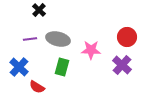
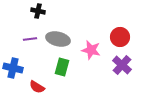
black cross: moved 1 px left, 1 px down; rotated 32 degrees counterclockwise
red circle: moved 7 px left
pink star: rotated 12 degrees clockwise
blue cross: moved 6 px left, 1 px down; rotated 30 degrees counterclockwise
